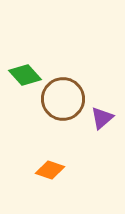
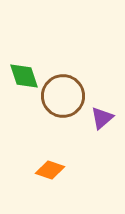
green diamond: moved 1 px left, 1 px down; rotated 24 degrees clockwise
brown circle: moved 3 px up
